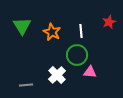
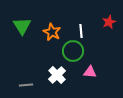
green circle: moved 4 px left, 4 px up
